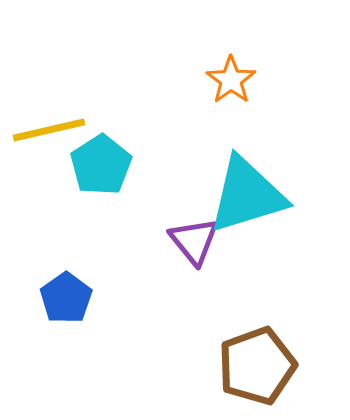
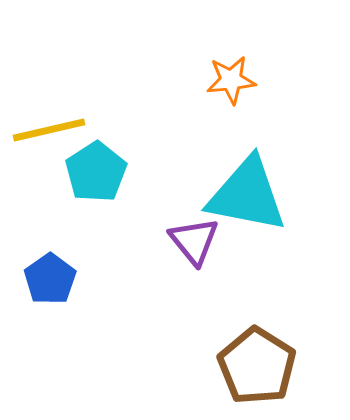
orange star: rotated 30 degrees clockwise
cyan pentagon: moved 5 px left, 7 px down
cyan triangle: rotated 28 degrees clockwise
blue pentagon: moved 16 px left, 19 px up
brown pentagon: rotated 20 degrees counterclockwise
